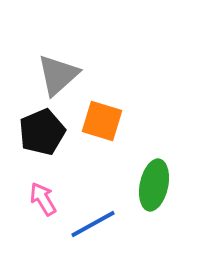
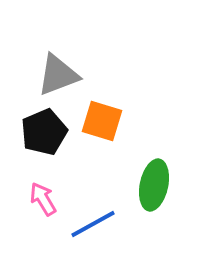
gray triangle: rotated 21 degrees clockwise
black pentagon: moved 2 px right
